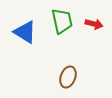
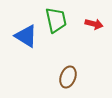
green trapezoid: moved 6 px left, 1 px up
blue triangle: moved 1 px right, 4 px down
